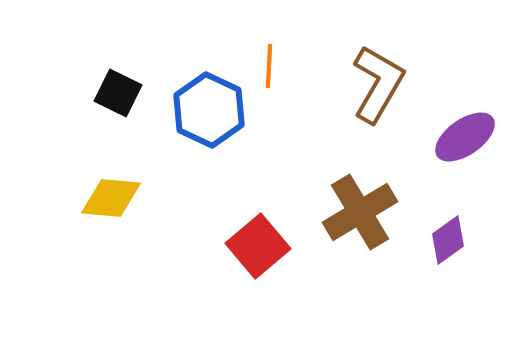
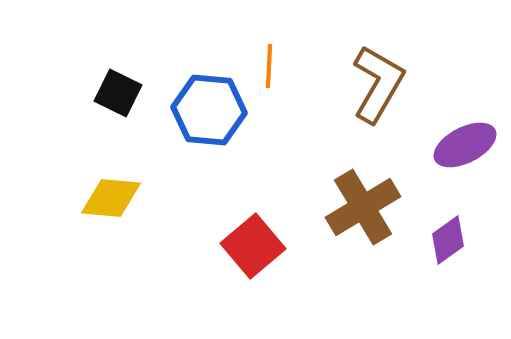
blue hexagon: rotated 20 degrees counterclockwise
purple ellipse: moved 8 px down; rotated 8 degrees clockwise
brown cross: moved 3 px right, 5 px up
red square: moved 5 px left
